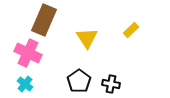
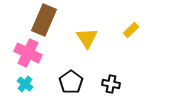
black pentagon: moved 8 px left, 1 px down
